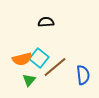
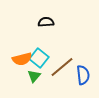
brown line: moved 7 px right
green triangle: moved 5 px right, 4 px up
